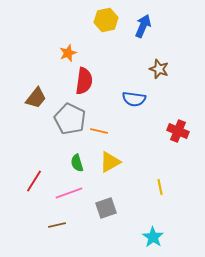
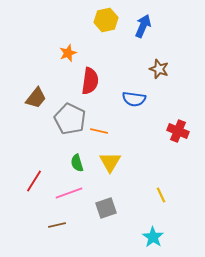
red semicircle: moved 6 px right
yellow triangle: rotated 30 degrees counterclockwise
yellow line: moved 1 px right, 8 px down; rotated 14 degrees counterclockwise
